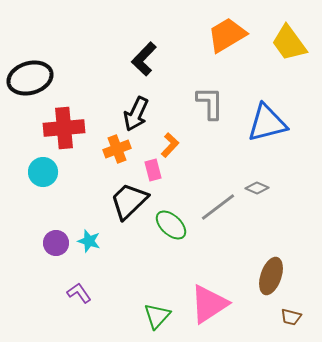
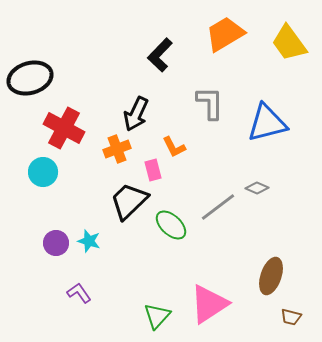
orange trapezoid: moved 2 px left, 1 px up
black L-shape: moved 16 px right, 4 px up
red cross: rotated 33 degrees clockwise
orange L-shape: moved 4 px right, 2 px down; rotated 110 degrees clockwise
